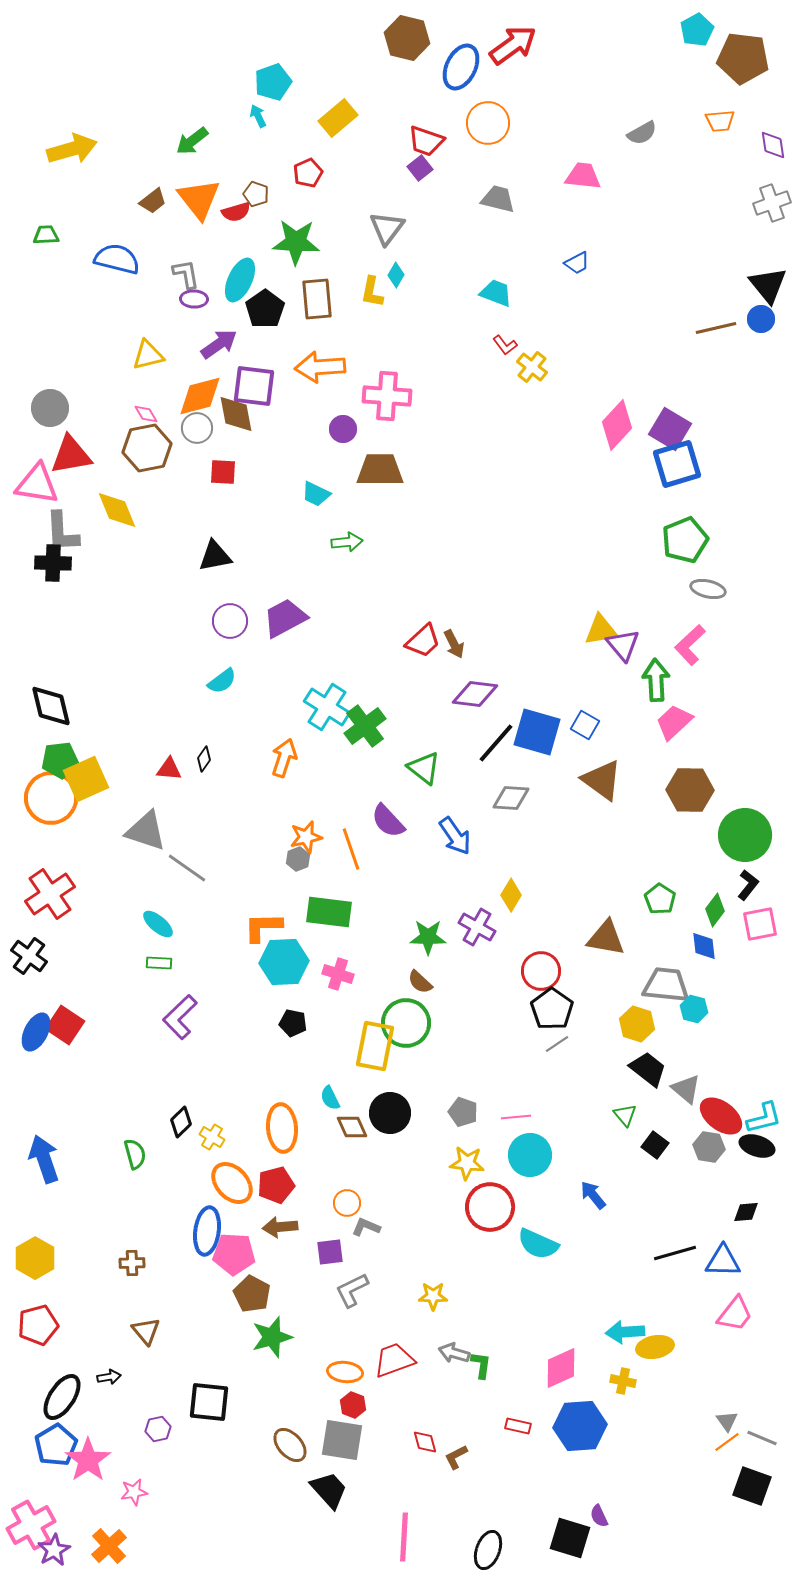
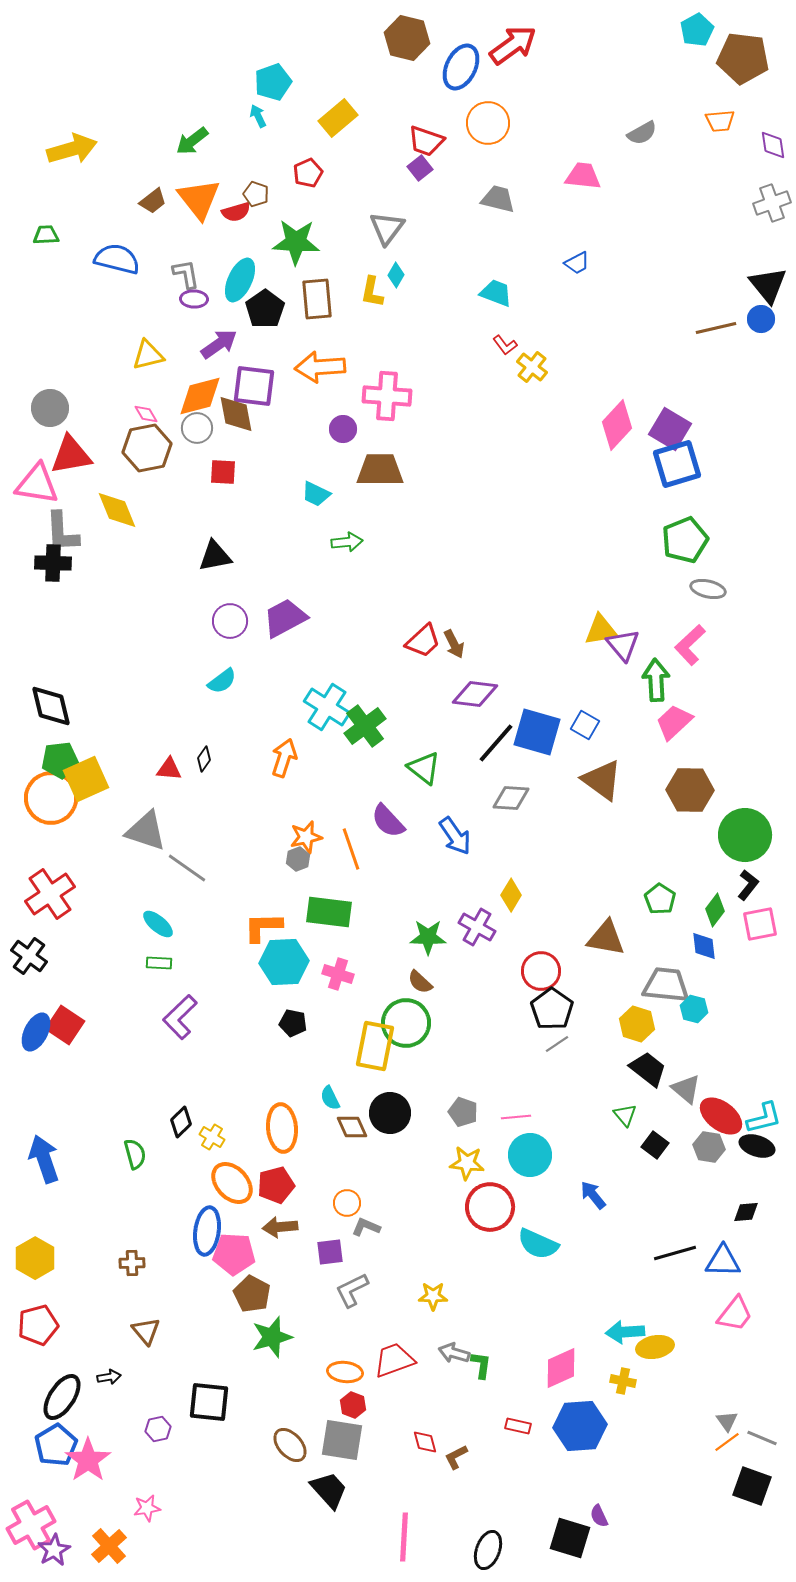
pink star at (134, 1492): moved 13 px right, 16 px down
